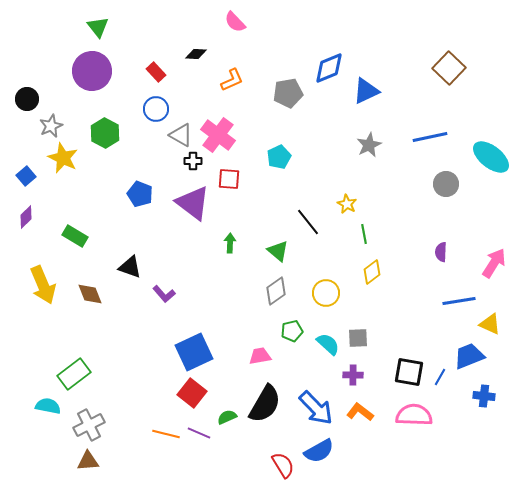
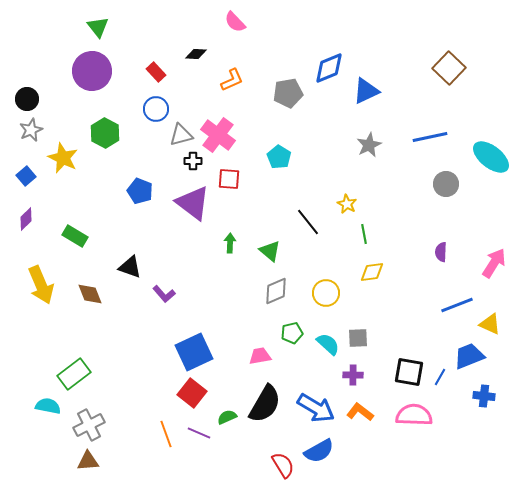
gray star at (51, 126): moved 20 px left, 4 px down
gray triangle at (181, 135): rotated 45 degrees counterclockwise
cyan pentagon at (279, 157): rotated 15 degrees counterclockwise
blue pentagon at (140, 194): moved 3 px up
purple diamond at (26, 217): moved 2 px down
green triangle at (278, 251): moved 8 px left
yellow diamond at (372, 272): rotated 30 degrees clockwise
yellow arrow at (43, 285): moved 2 px left
gray diamond at (276, 291): rotated 12 degrees clockwise
blue line at (459, 301): moved 2 px left, 4 px down; rotated 12 degrees counterclockwise
green pentagon at (292, 331): moved 2 px down
blue arrow at (316, 408): rotated 15 degrees counterclockwise
orange line at (166, 434): rotated 56 degrees clockwise
